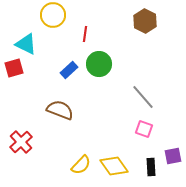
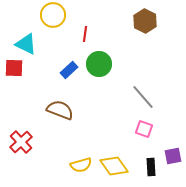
red square: rotated 18 degrees clockwise
yellow semicircle: rotated 30 degrees clockwise
